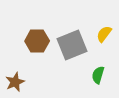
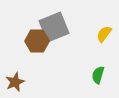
gray square: moved 18 px left, 18 px up
